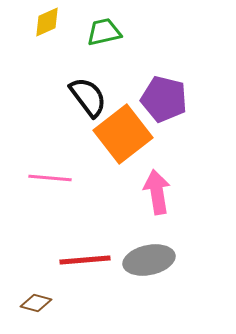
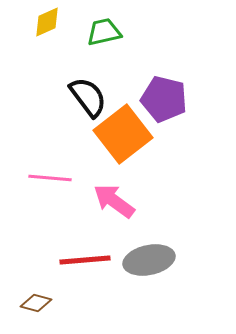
pink arrow: moved 43 px left, 9 px down; rotated 45 degrees counterclockwise
